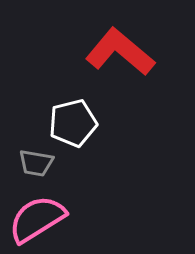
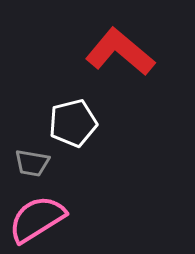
gray trapezoid: moved 4 px left
